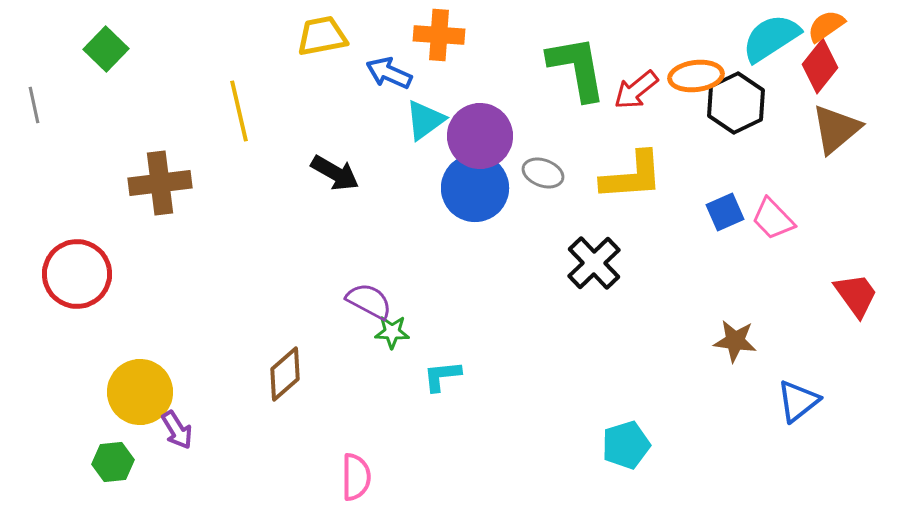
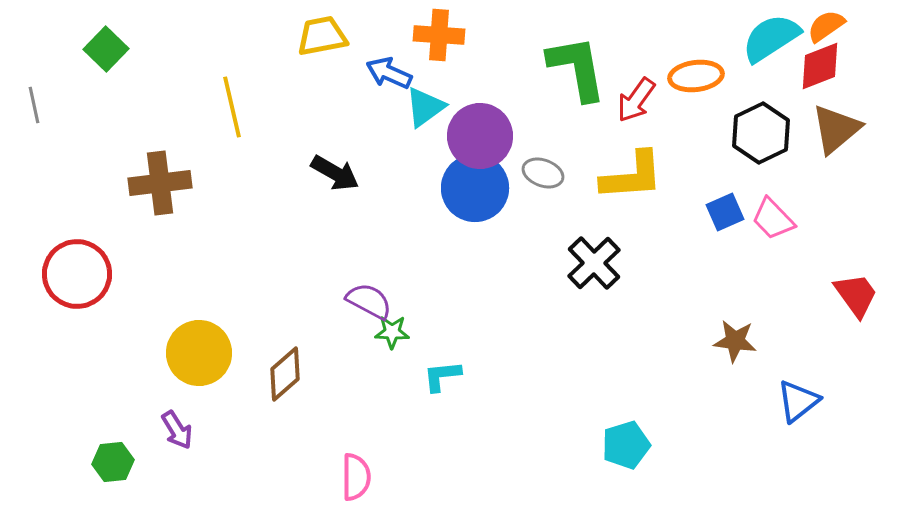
red diamond: rotated 30 degrees clockwise
red arrow: moved 10 px down; rotated 15 degrees counterclockwise
black hexagon: moved 25 px right, 30 px down
yellow line: moved 7 px left, 4 px up
cyan triangle: moved 13 px up
yellow circle: moved 59 px right, 39 px up
